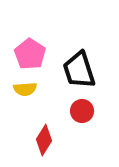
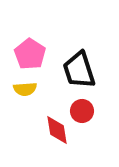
red diamond: moved 13 px right, 10 px up; rotated 40 degrees counterclockwise
